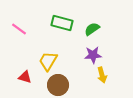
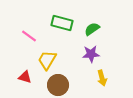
pink line: moved 10 px right, 7 px down
purple star: moved 2 px left, 1 px up
yellow trapezoid: moved 1 px left, 1 px up
yellow arrow: moved 3 px down
